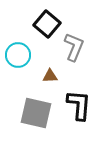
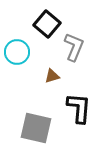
cyan circle: moved 1 px left, 3 px up
brown triangle: moved 2 px right; rotated 14 degrees counterclockwise
black L-shape: moved 3 px down
gray square: moved 15 px down
